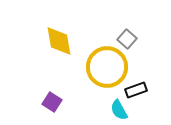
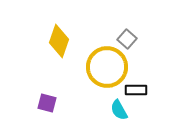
yellow diamond: rotated 28 degrees clockwise
black rectangle: rotated 20 degrees clockwise
purple square: moved 5 px left, 1 px down; rotated 18 degrees counterclockwise
